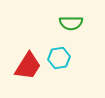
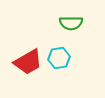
red trapezoid: moved 4 px up; rotated 28 degrees clockwise
